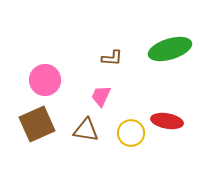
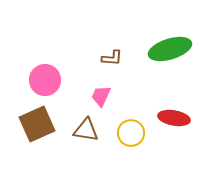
red ellipse: moved 7 px right, 3 px up
